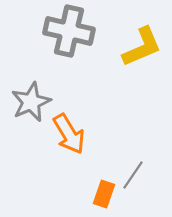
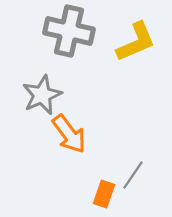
yellow L-shape: moved 6 px left, 5 px up
gray star: moved 11 px right, 7 px up
orange arrow: rotated 6 degrees counterclockwise
